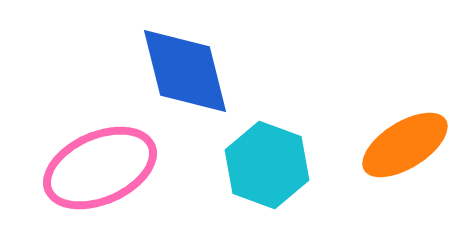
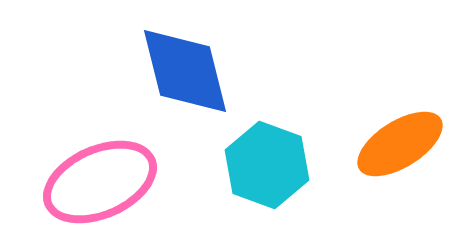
orange ellipse: moved 5 px left, 1 px up
pink ellipse: moved 14 px down
